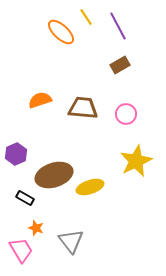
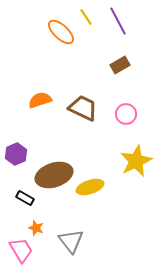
purple line: moved 5 px up
brown trapezoid: rotated 20 degrees clockwise
